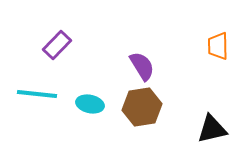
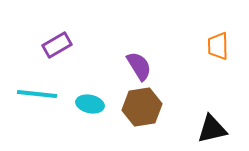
purple rectangle: rotated 16 degrees clockwise
purple semicircle: moved 3 px left
